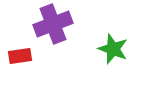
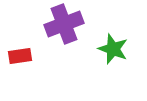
purple cross: moved 11 px right
